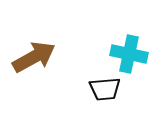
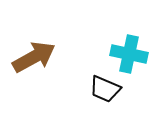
black trapezoid: rotated 28 degrees clockwise
